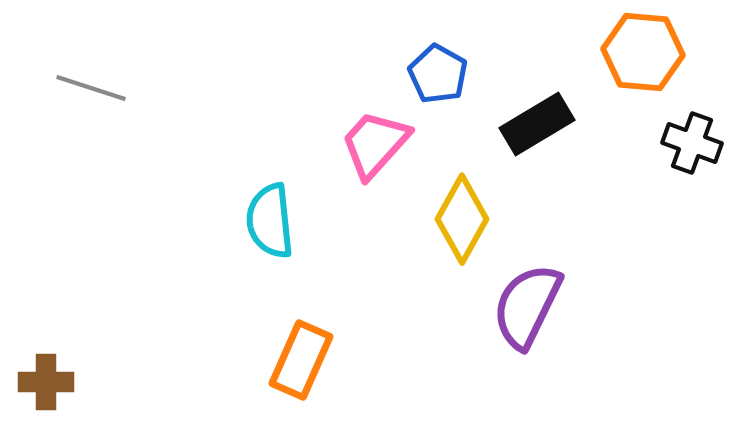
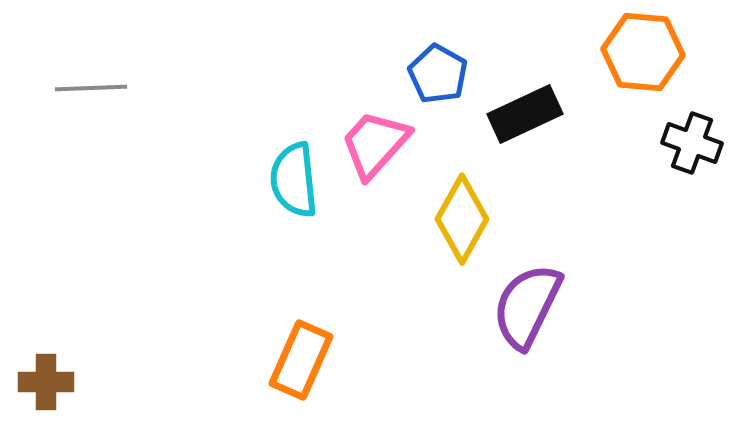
gray line: rotated 20 degrees counterclockwise
black rectangle: moved 12 px left, 10 px up; rotated 6 degrees clockwise
cyan semicircle: moved 24 px right, 41 px up
